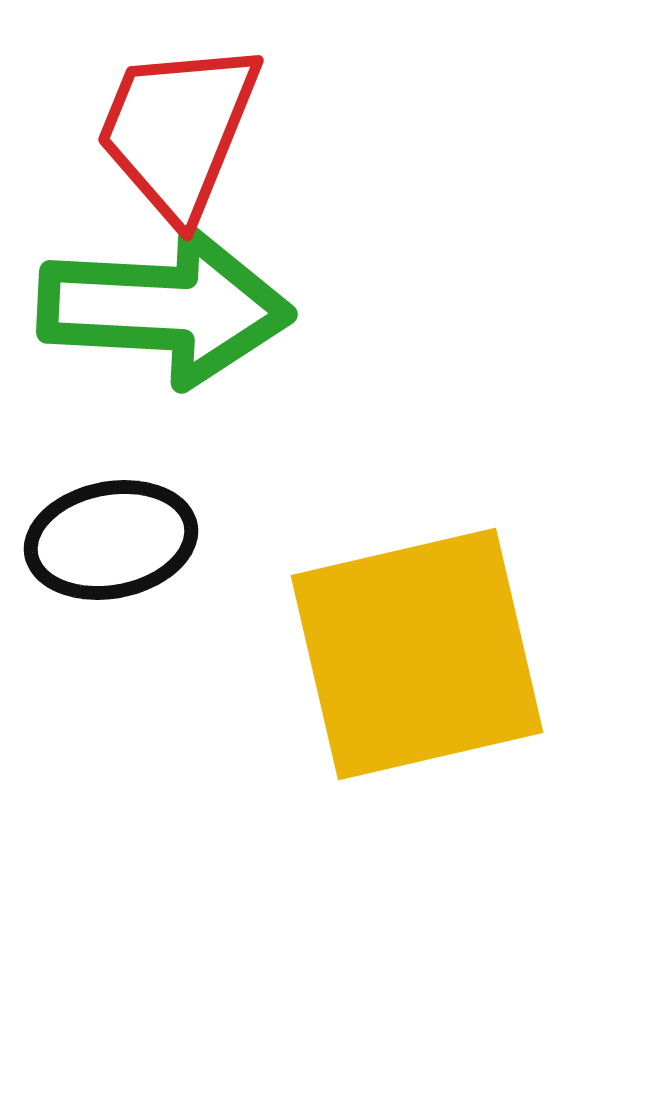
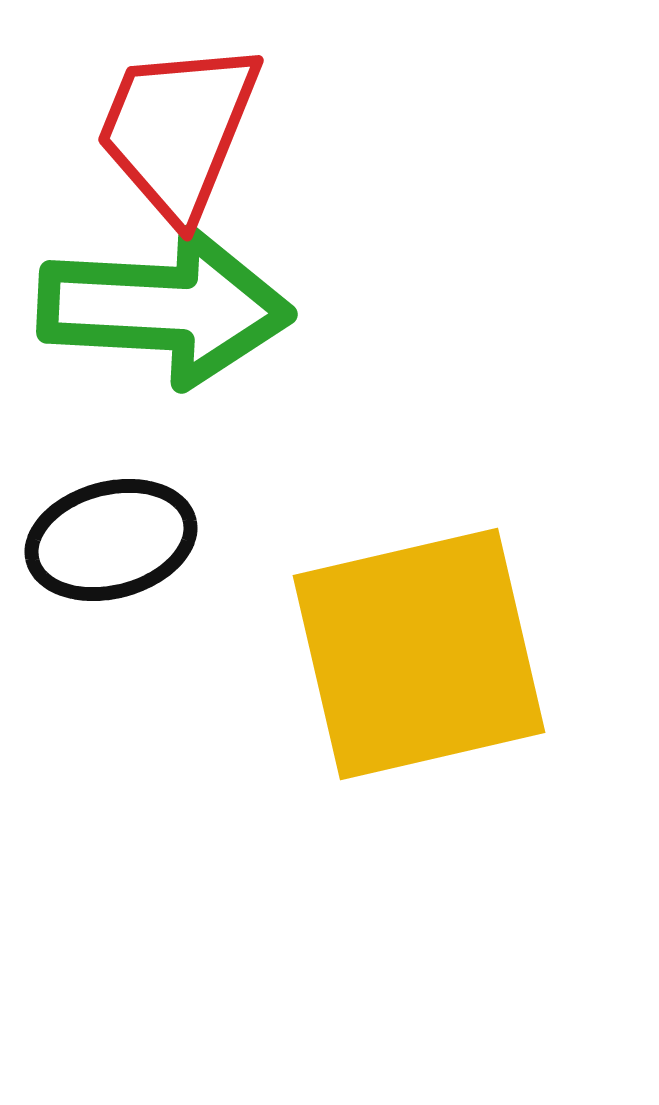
black ellipse: rotated 4 degrees counterclockwise
yellow square: moved 2 px right
